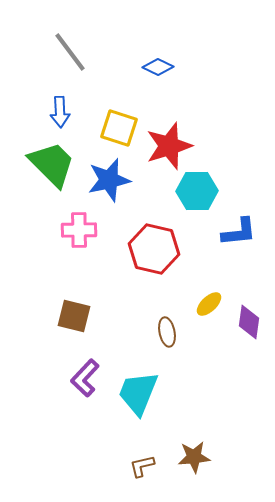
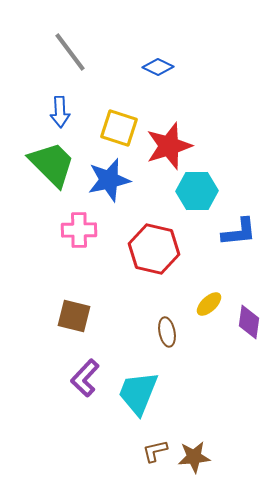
brown L-shape: moved 13 px right, 15 px up
